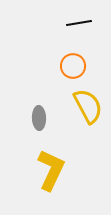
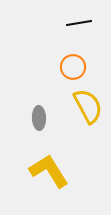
orange circle: moved 1 px down
yellow L-shape: moved 2 px left, 1 px down; rotated 57 degrees counterclockwise
